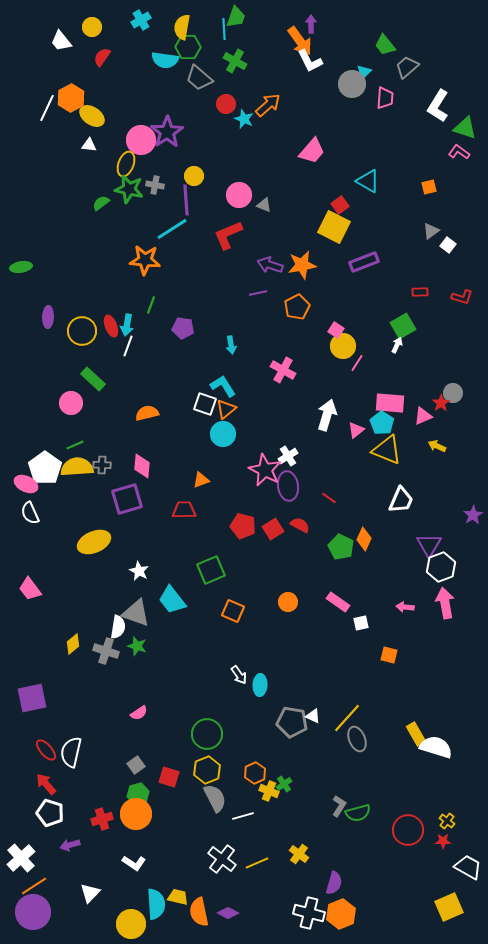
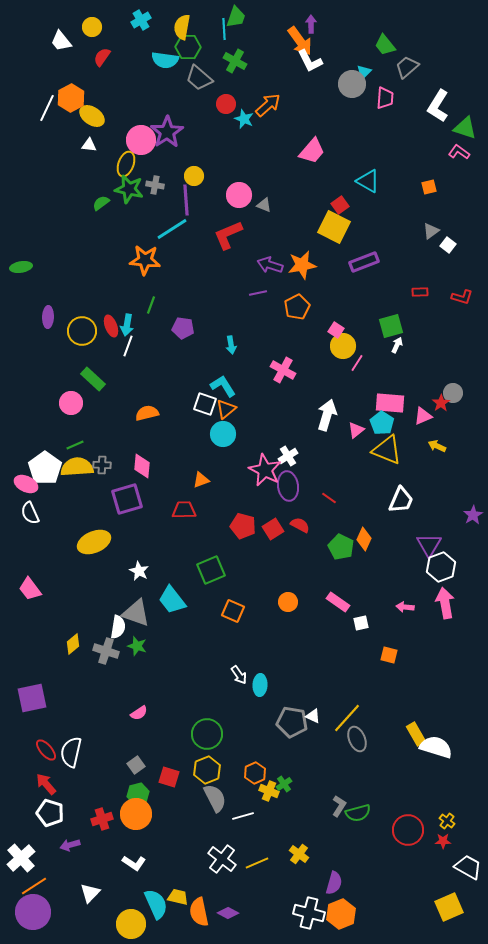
green square at (403, 326): moved 12 px left; rotated 15 degrees clockwise
cyan semicircle at (156, 904): rotated 20 degrees counterclockwise
